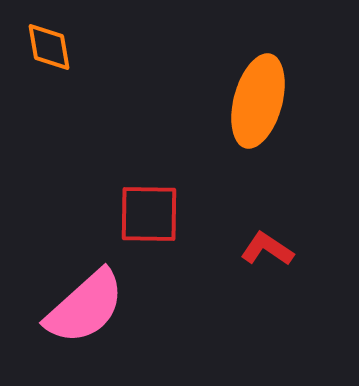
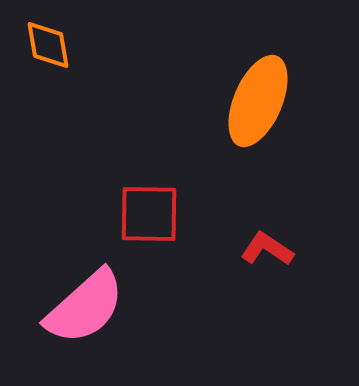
orange diamond: moved 1 px left, 2 px up
orange ellipse: rotated 8 degrees clockwise
